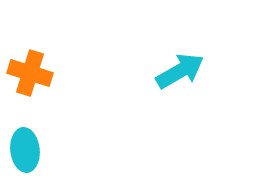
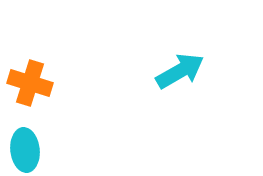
orange cross: moved 10 px down
